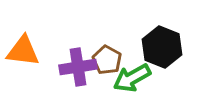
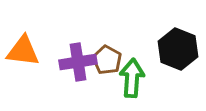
black hexagon: moved 16 px right, 2 px down
purple cross: moved 5 px up
green arrow: rotated 123 degrees clockwise
